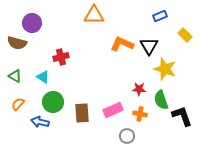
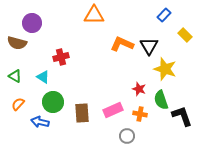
blue rectangle: moved 4 px right, 1 px up; rotated 24 degrees counterclockwise
red star: rotated 16 degrees clockwise
